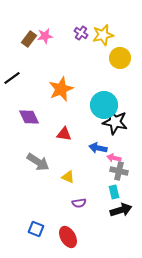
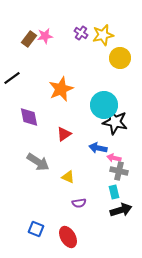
purple diamond: rotated 15 degrees clockwise
red triangle: rotated 42 degrees counterclockwise
